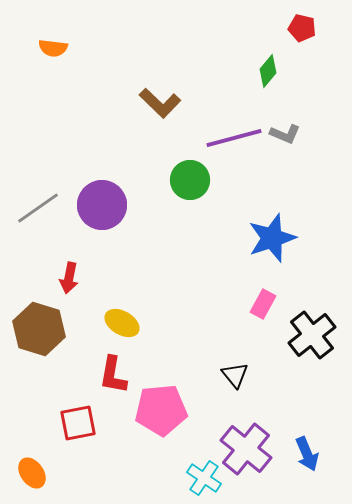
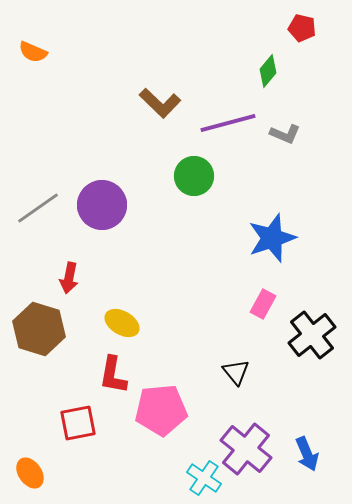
orange semicircle: moved 20 px left, 4 px down; rotated 16 degrees clockwise
purple line: moved 6 px left, 15 px up
green circle: moved 4 px right, 4 px up
black triangle: moved 1 px right, 3 px up
orange ellipse: moved 2 px left
